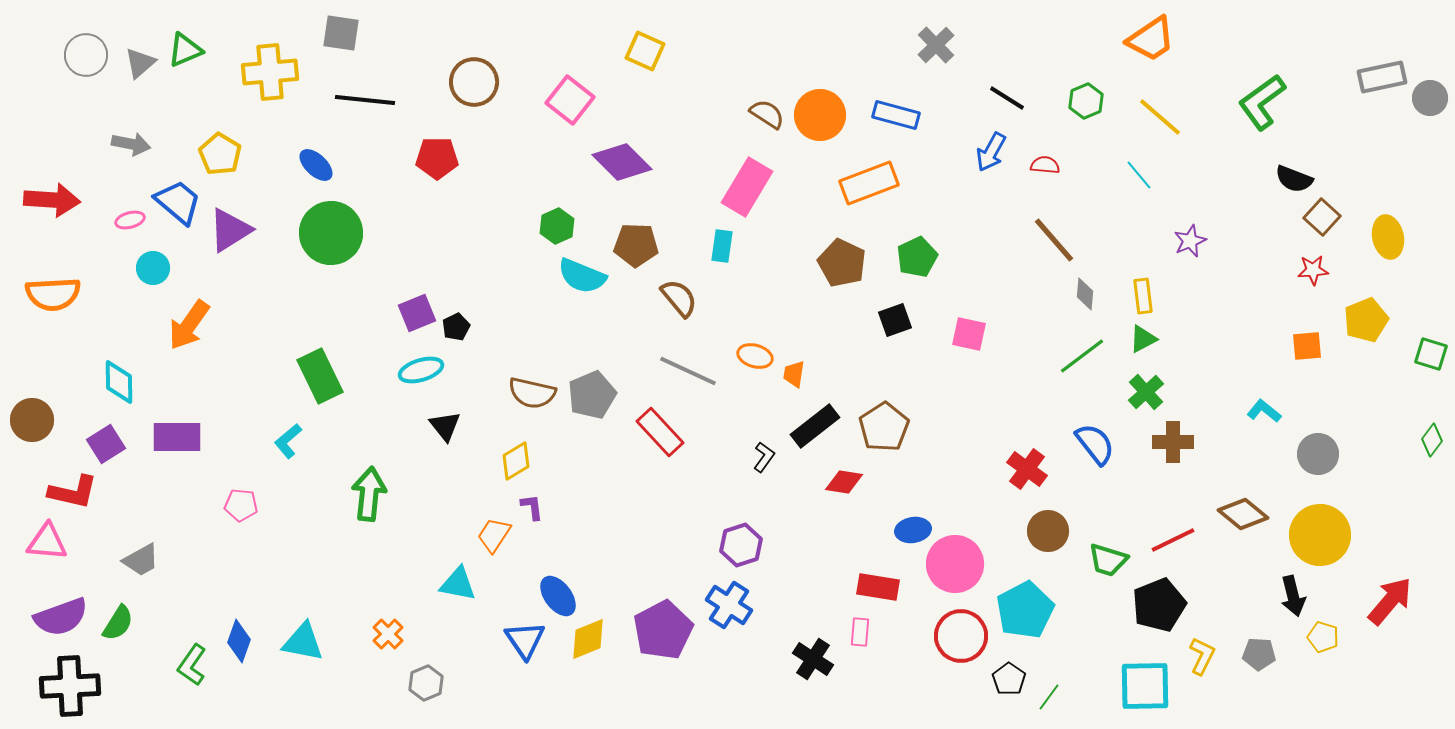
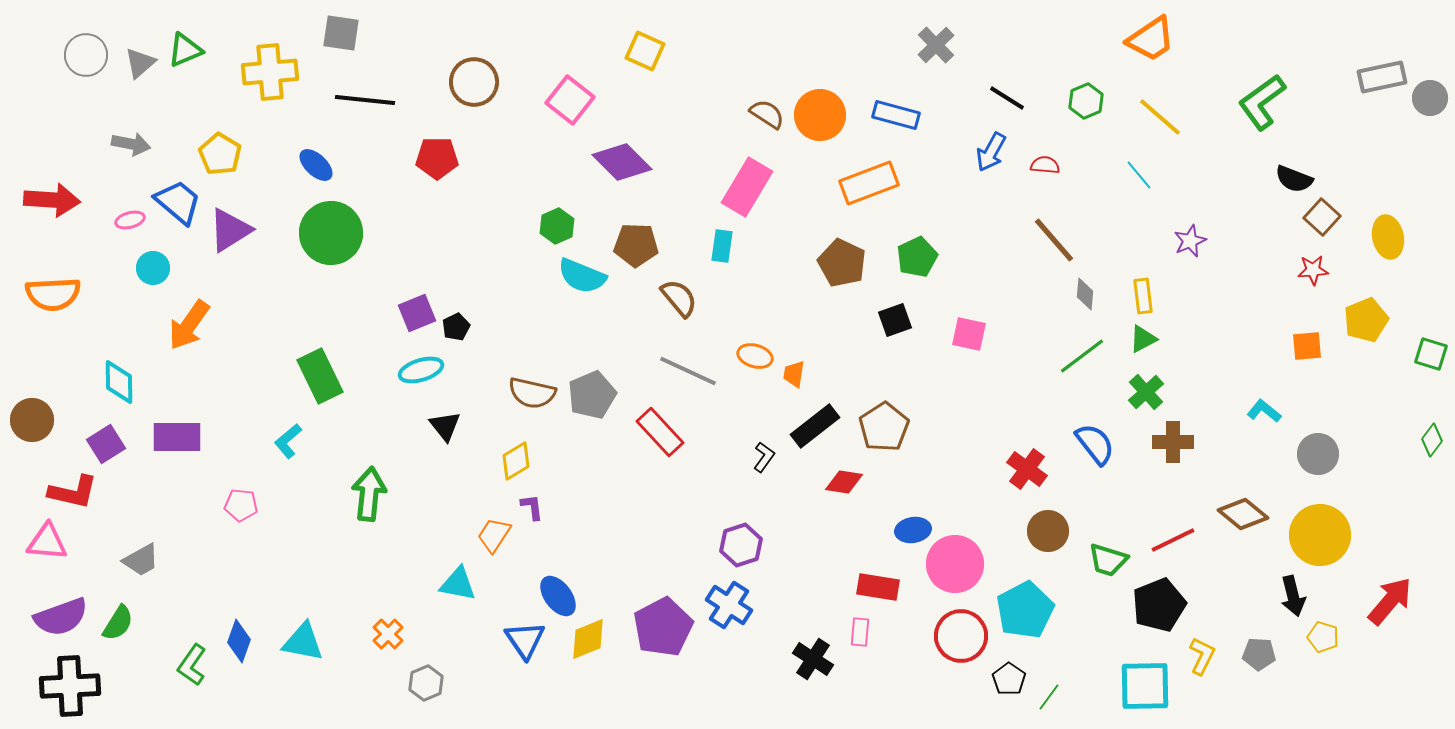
purple pentagon at (663, 630): moved 3 px up
